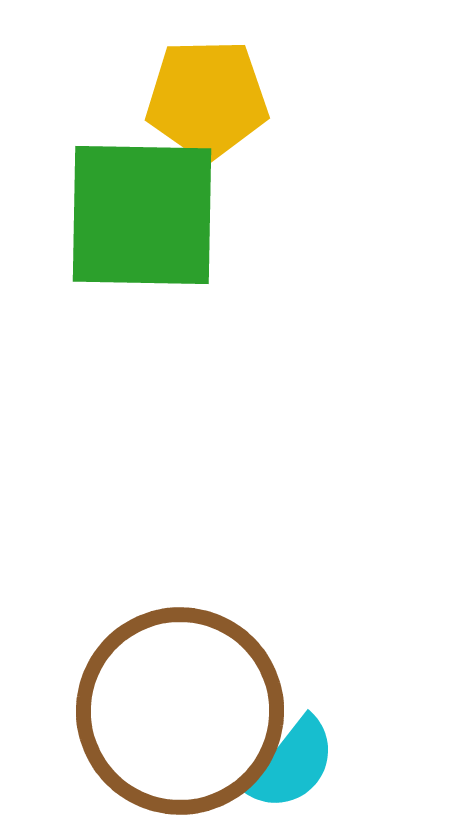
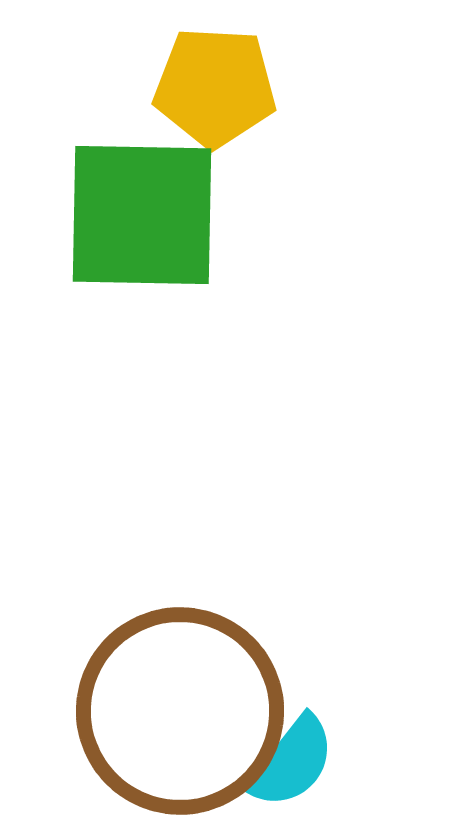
yellow pentagon: moved 8 px right, 12 px up; rotated 4 degrees clockwise
cyan semicircle: moved 1 px left, 2 px up
